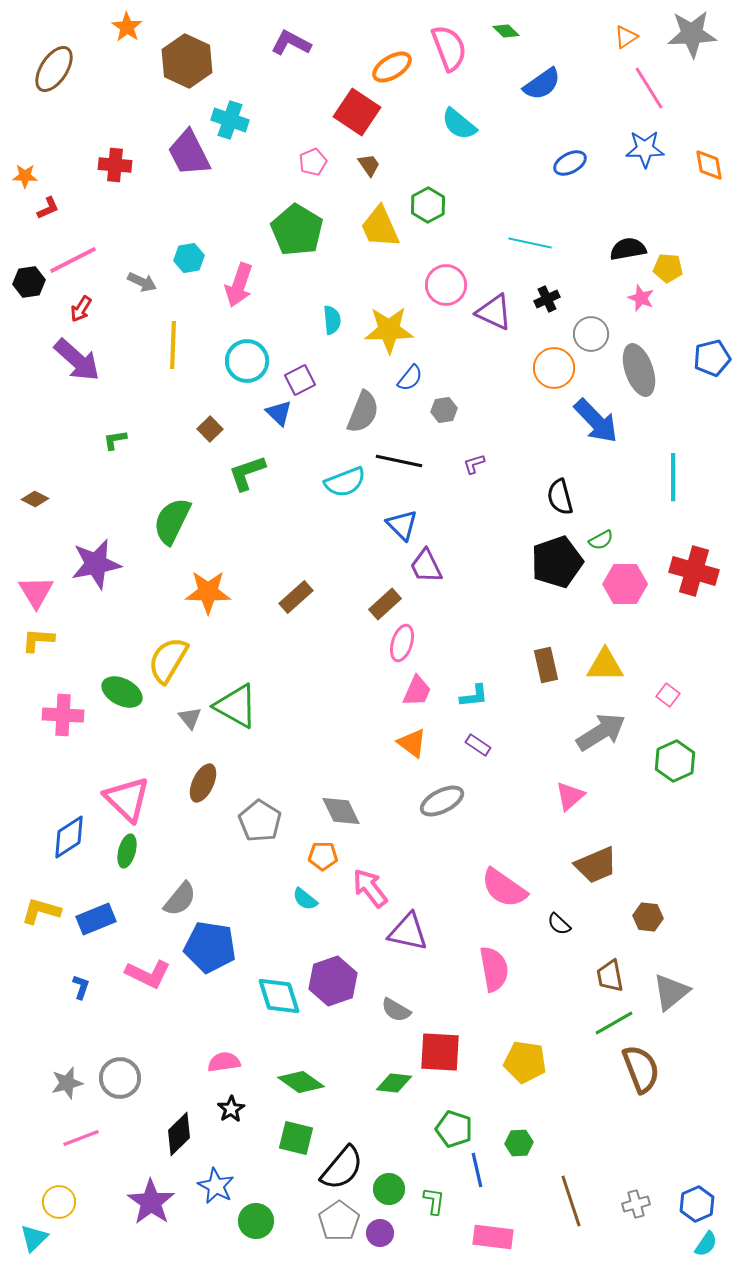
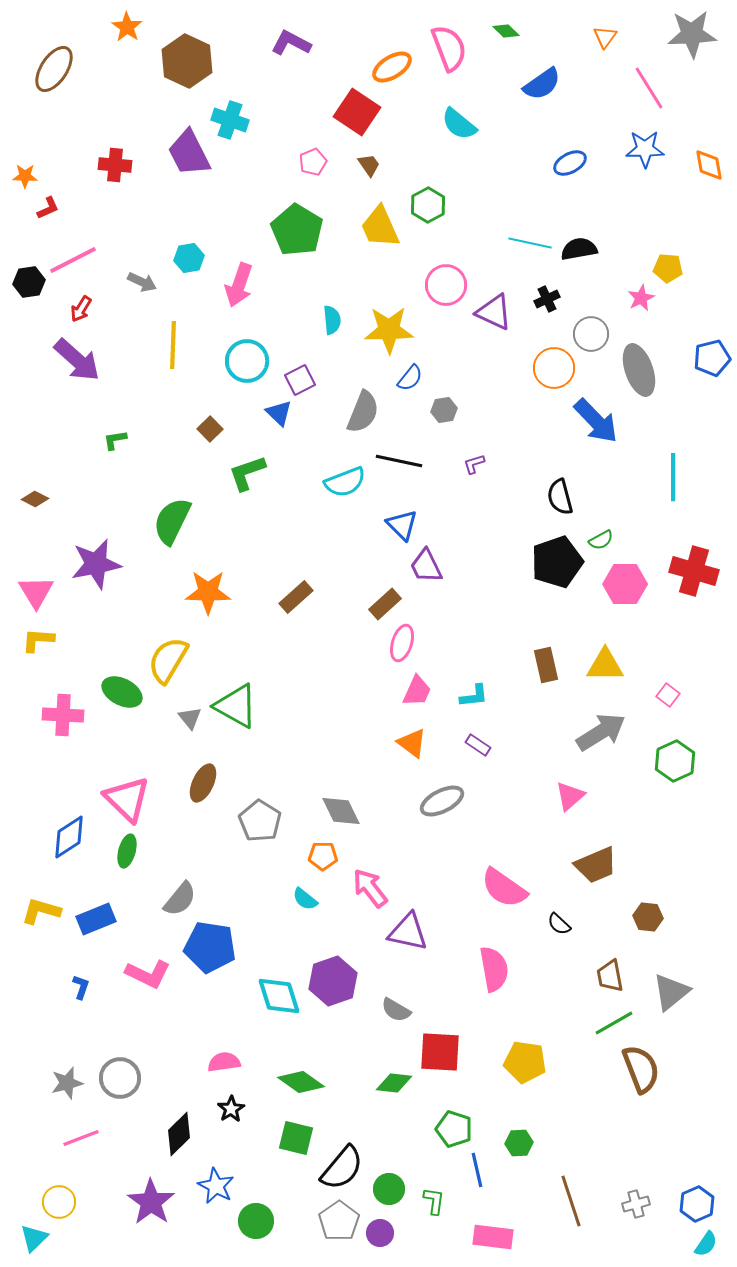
orange triangle at (626, 37): moved 21 px left; rotated 20 degrees counterclockwise
black semicircle at (628, 249): moved 49 px left
pink star at (641, 298): rotated 24 degrees clockwise
